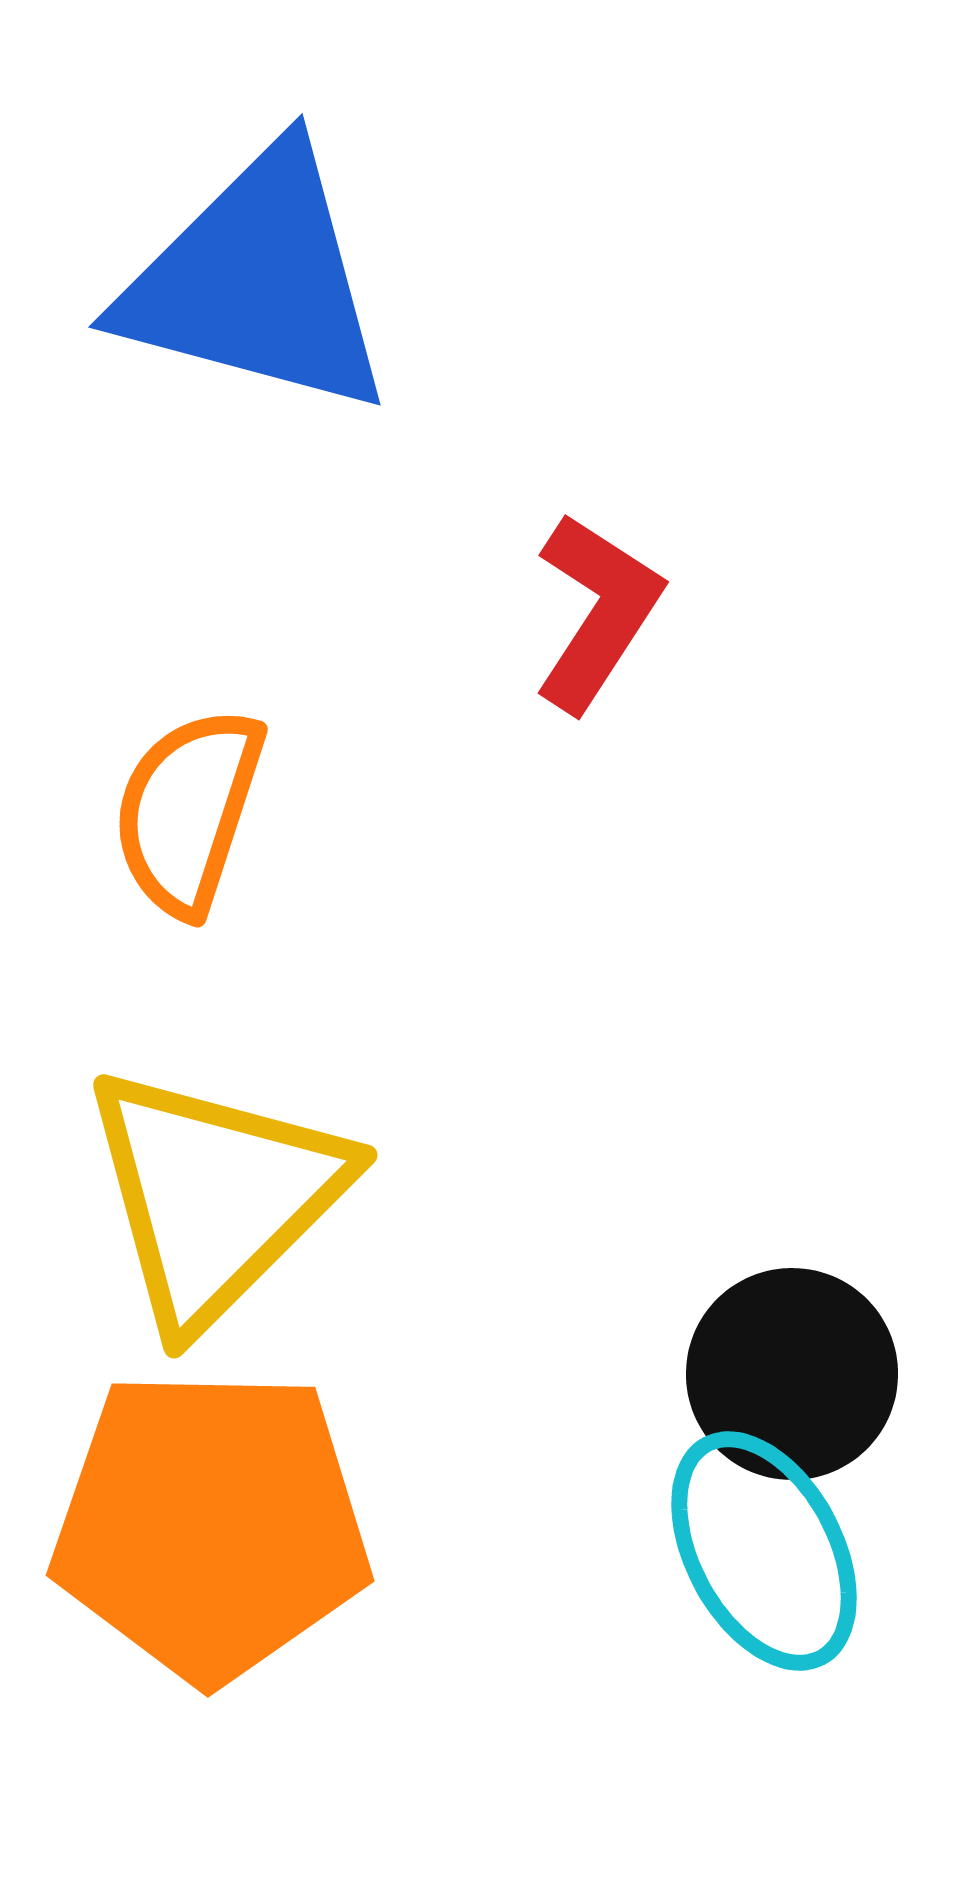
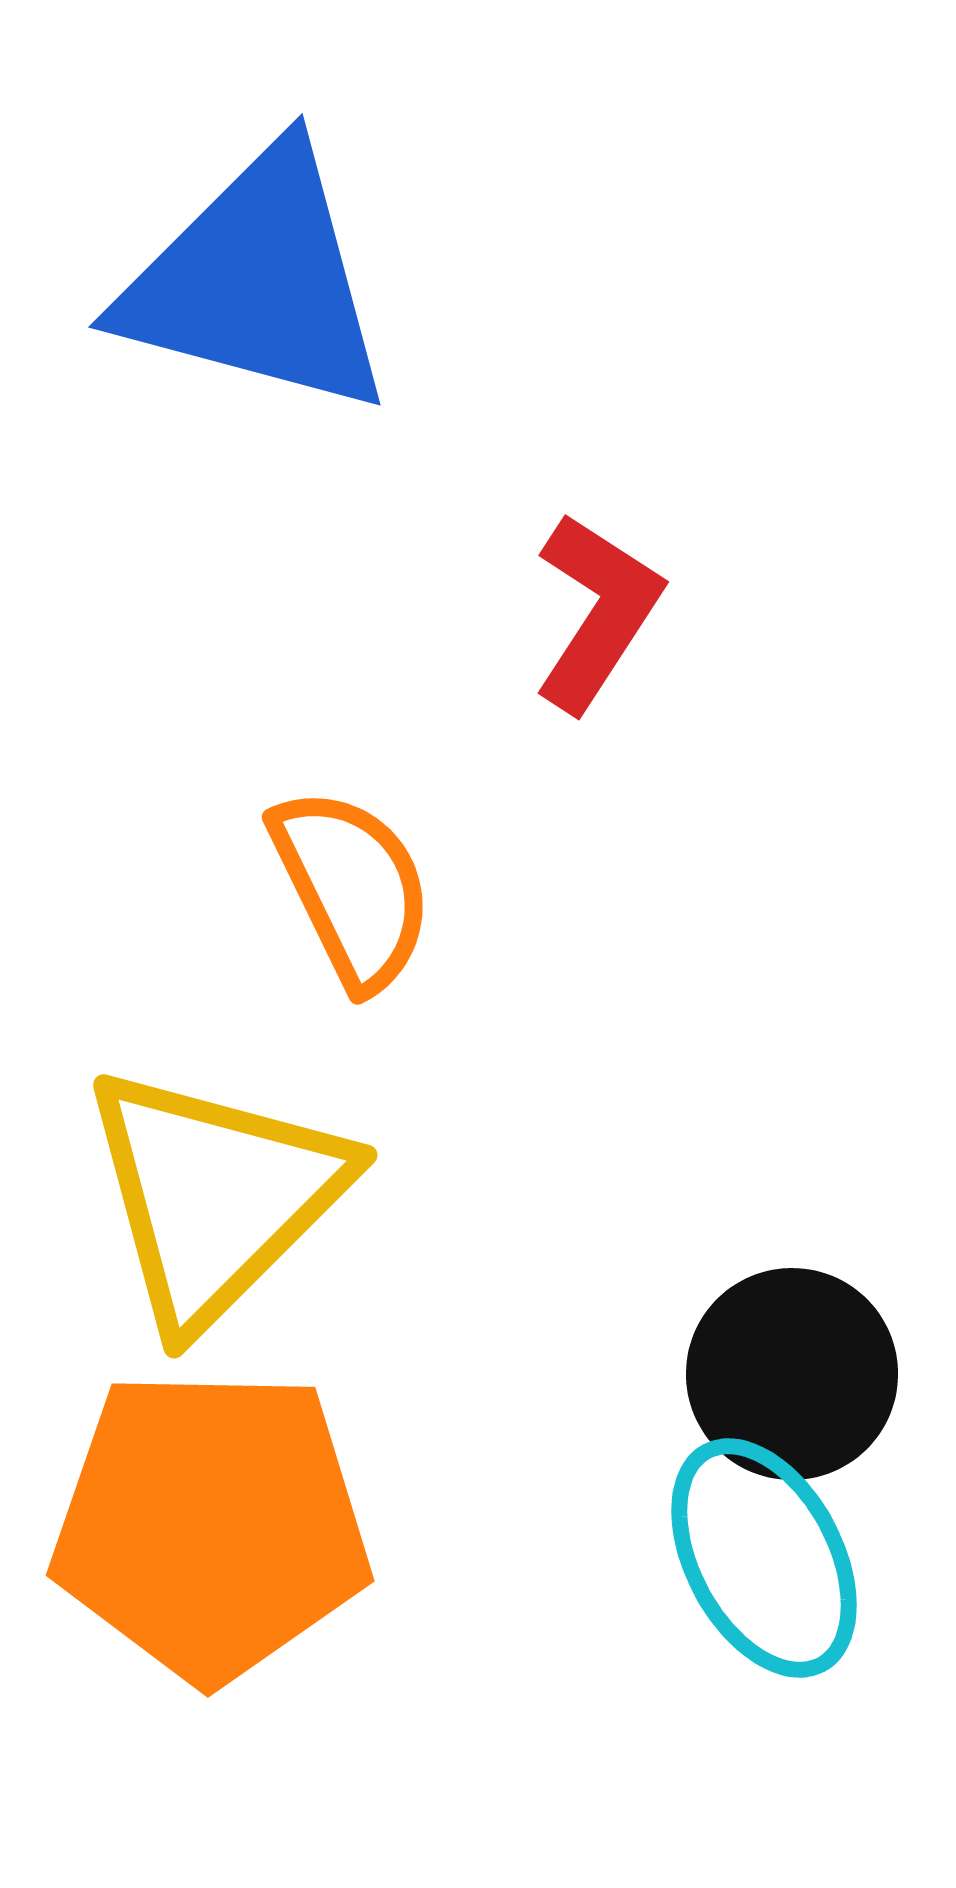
orange semicircle: moved 164 px right, 77 px down; rotated 136 degrees clockwise
cyan ellipse: moved 7 px down
